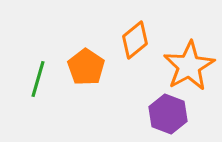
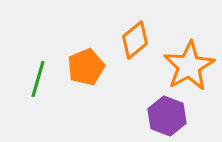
orange pentagon: rotated 15 degrees clockwise
purple hexagon: moved 1 px left, 2 px down
